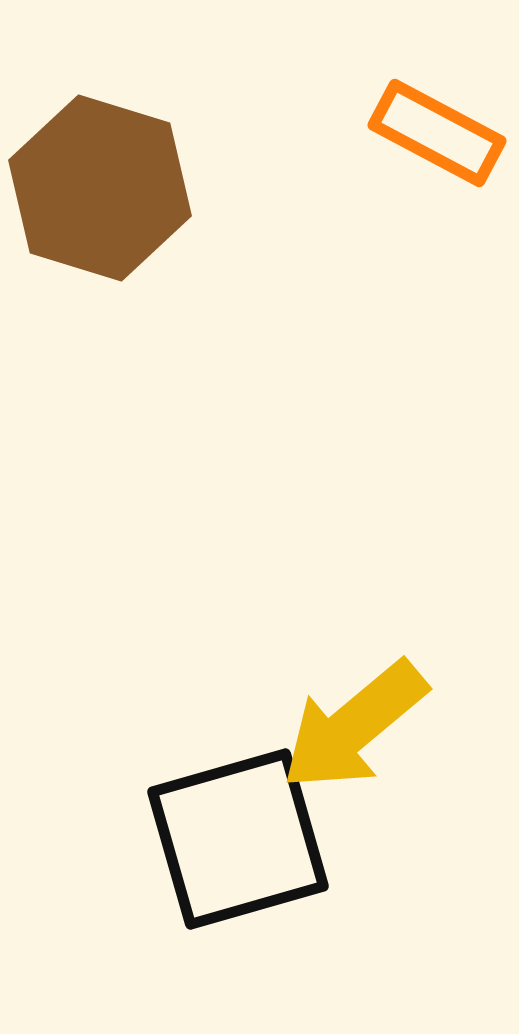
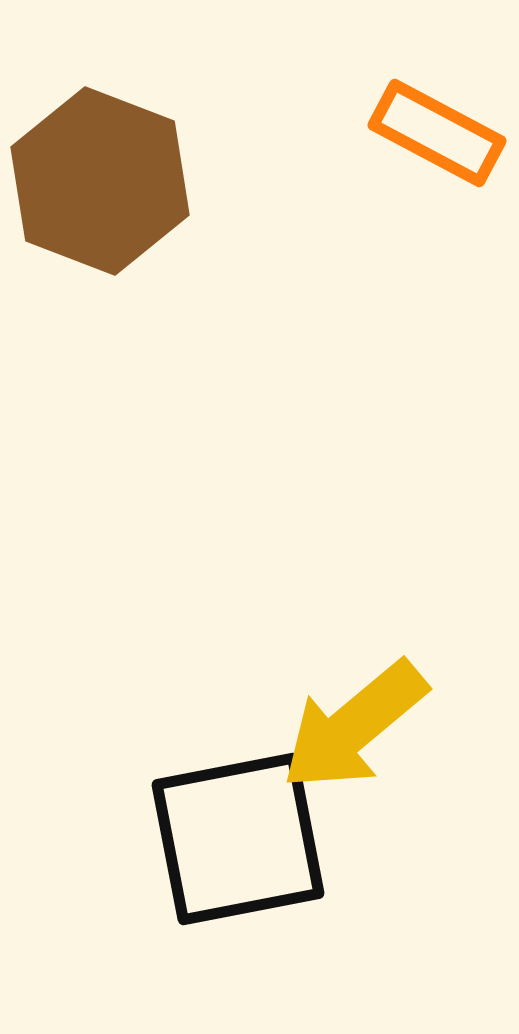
brown hexagon: moved 7 px up; rotated 4 degrees clockwise
black square: rotated 5 degrees clockwise
